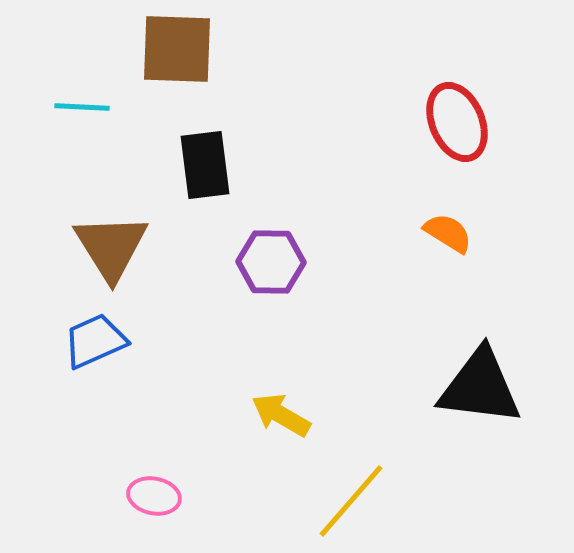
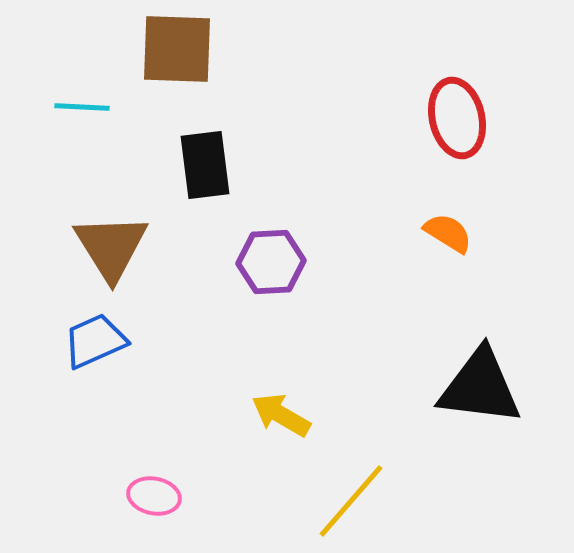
red ellipse: moved 4 px up; rotated 10 degrees clockwise
purple hexagon: rotated 4 degrees counterclockwise
